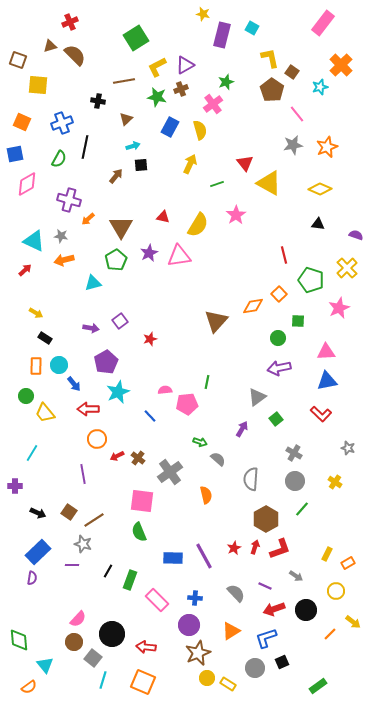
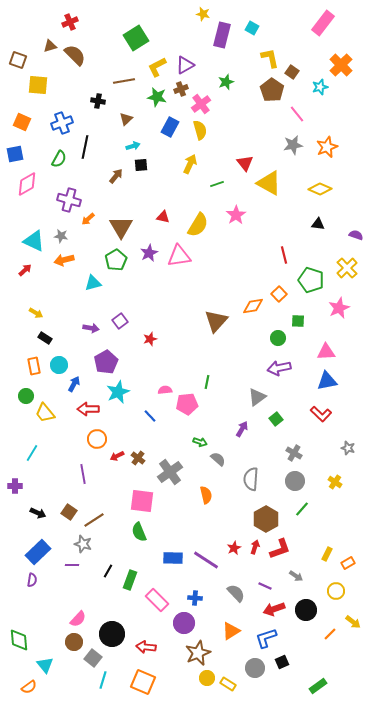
pink cross at (213, 104): moved 12 px left
orange rectangle at (36, 366): moved 2 px left; rotated 12 degrees counterclockwise
blue arrow at (74, 384): rotated 112 degrees counterclockwise
purple line at (204, 556): moved 2 px right, 4 px down; rotated 28 degrees counterclockwise
purple semicircle at (32, 578): moved 2 px down
purple circle at (189, 625): moved 5 px left, 2 px up
